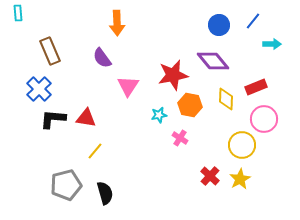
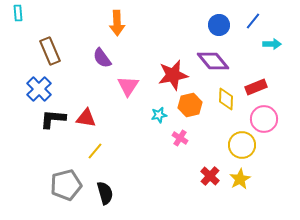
orange hexagon: rotated 25 degrees counterclockwise
